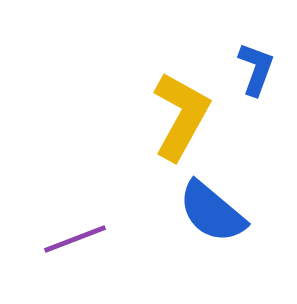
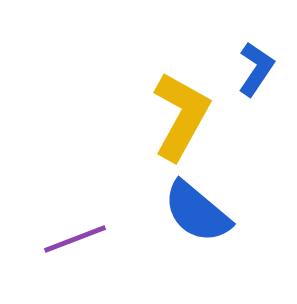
blue L-shape: rotated 14 degrees clockwise
blue semicircle: moved 15 px left
